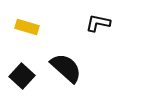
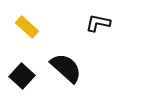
yellow rectangle: rotated 25 degrees clockwise
